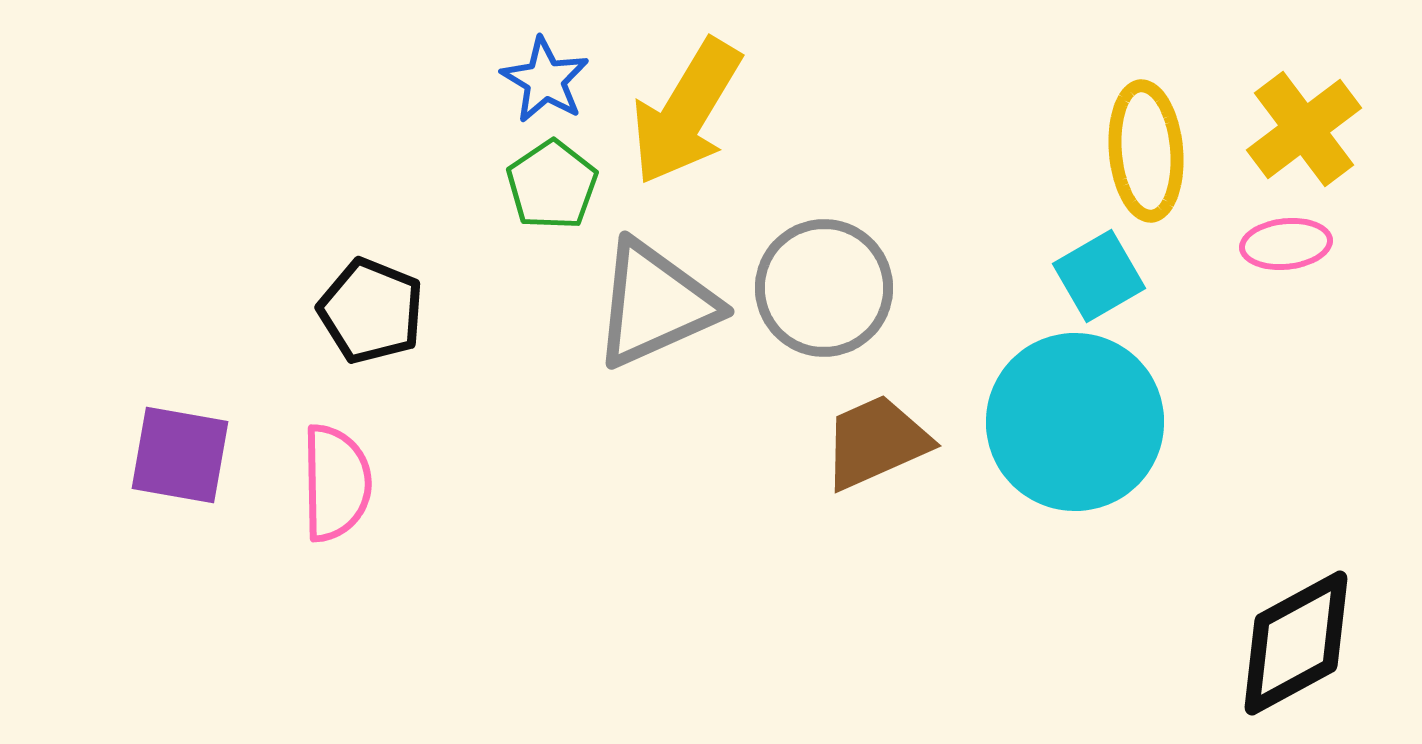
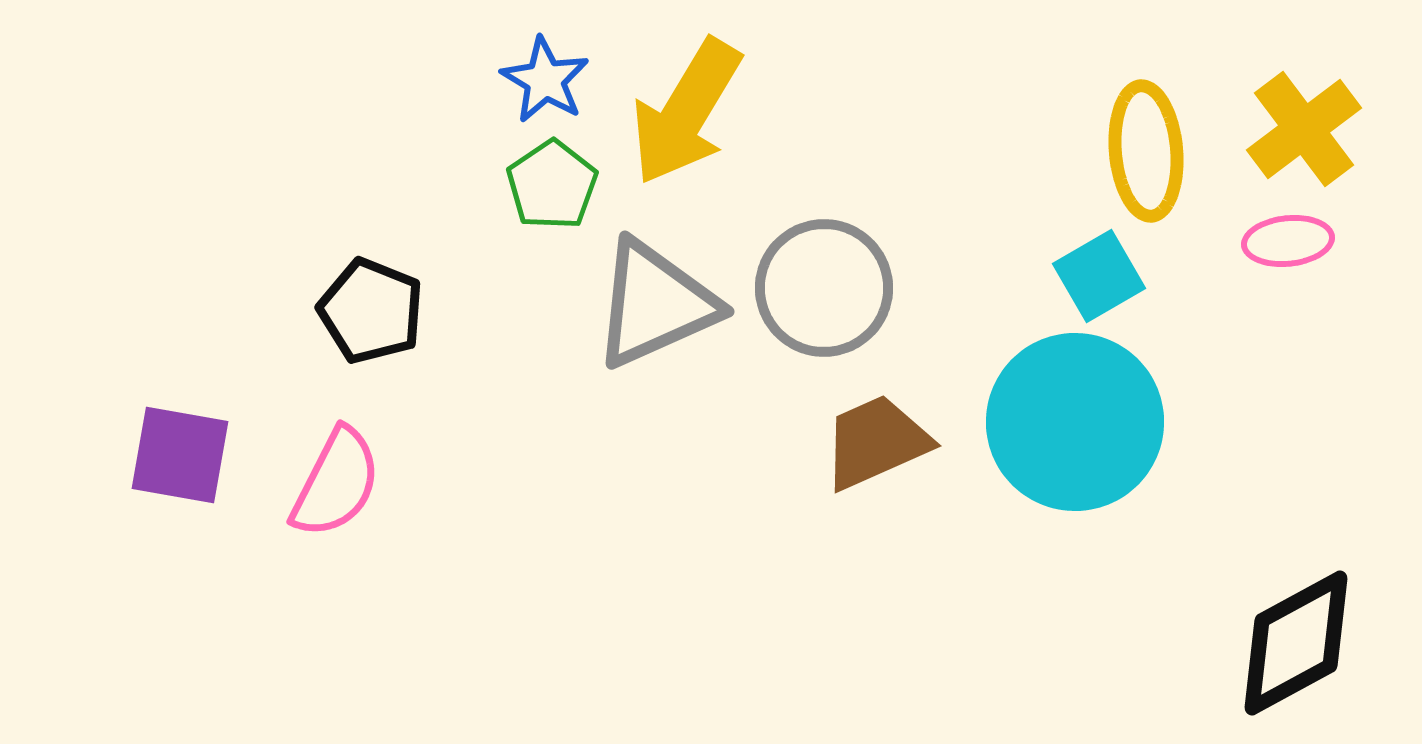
pink ellipse: moved 2 px right, 3 px up
pink semicircle: rotated 28 degrees clockwise
